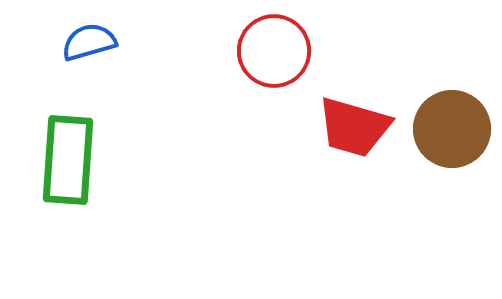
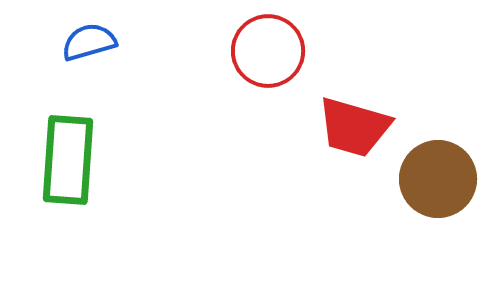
red circle: moved 6 px left
brown circle: moved 14 px left, 50 px down
